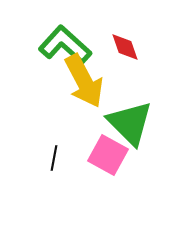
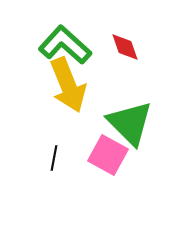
yellow arrow: moved 16 px left, 4 px down; rotated 6 degrees clockwise
